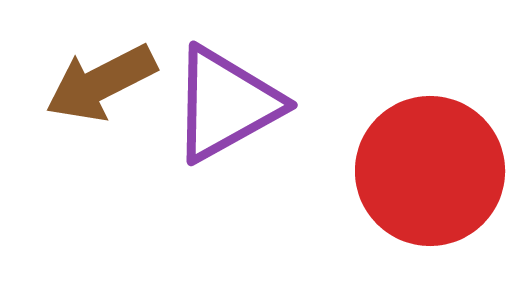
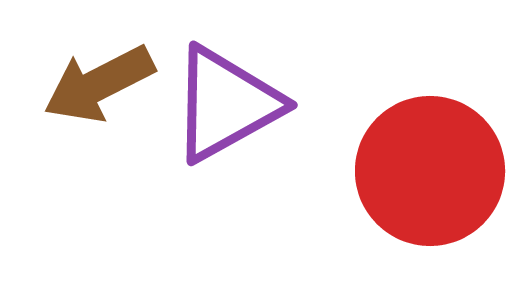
brown arrow: moved 2 px left, 1 px down
